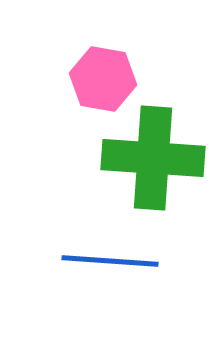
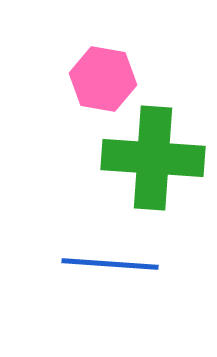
blue line: moved 3 px down
